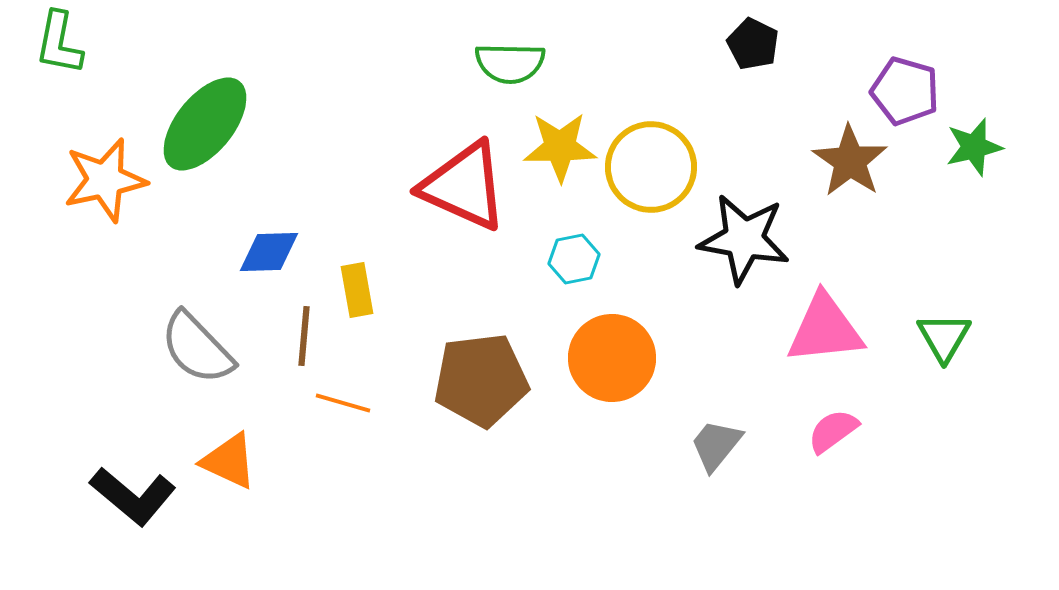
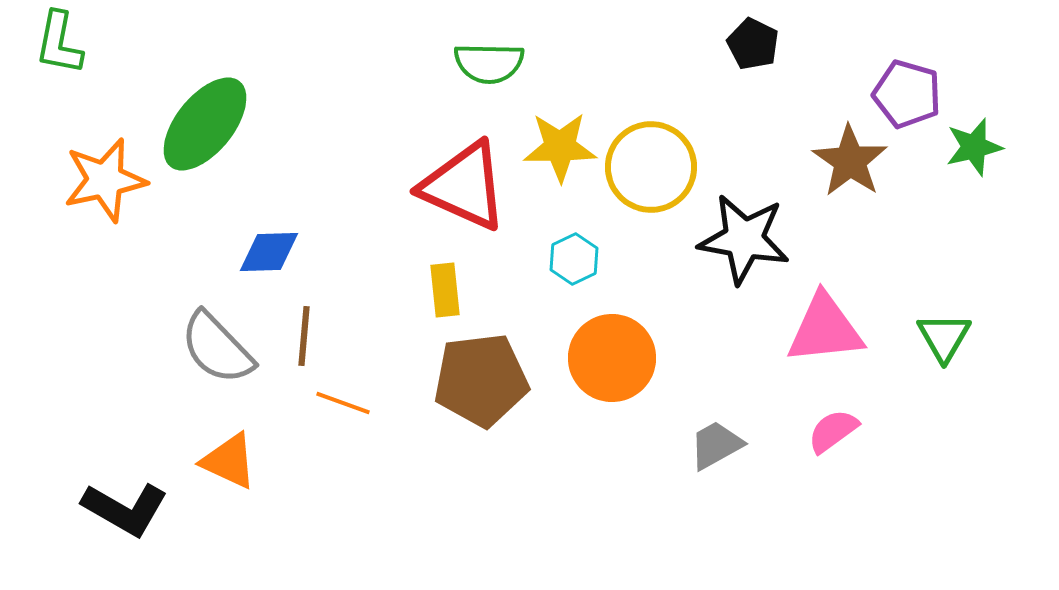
green semicircle: moved 21 px left
purple pentagon: moved 2 px right, 3 px down
cyan hexagon: rotated 15 degrees counterclockwise
yellow rectangle: moved 88 px right; rotated 4 degrees clockwise
gray semicircle: moved 20 px right
orange line: rotated 4 degrees clockwise
gray trapezoid: rotated 22 degrees clockwise
black L-shape: moved 8 px left, 13 px down; rotated 10 degrees counterclockwise
